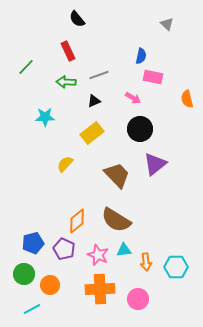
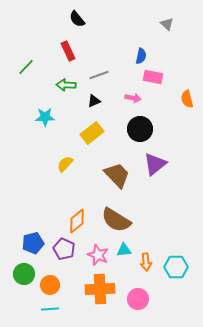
green arrow: moved 3 px down
pink arrow: rotated 21 degrees counterclockwise
cyan line: moved 18 px right; rotated 24 degrees clockwise
